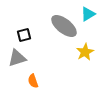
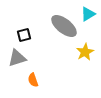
orange semicircle: moved 1 px up
